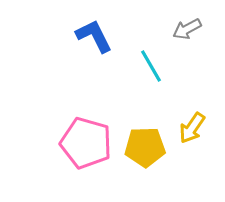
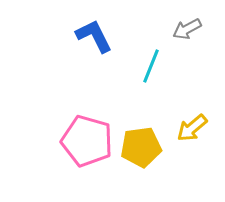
cyan line: rotated 52 degrees clockwise
yellow arrow: rotated 16 degrees clockwise
pink pentagon: moved 1 px right, 2 px up
yellow pentagon: moved 4 px left; rotated 6 degrees counterclockwise
